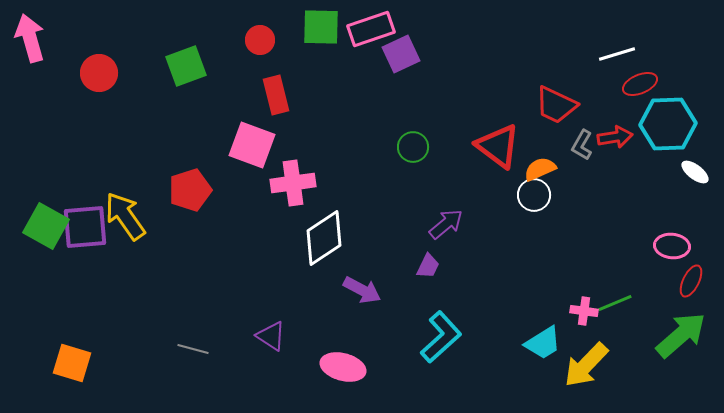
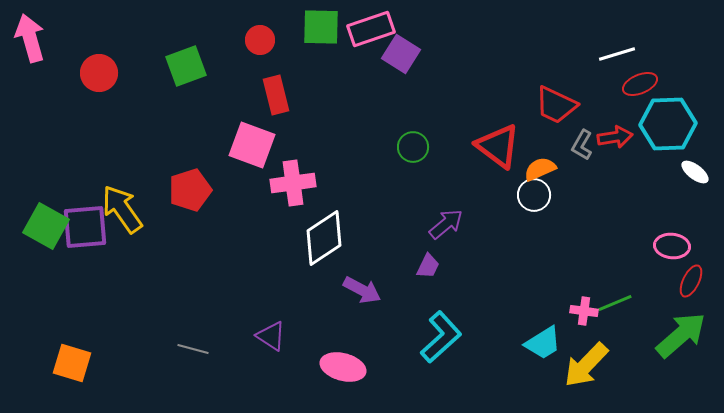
purple square at (401, 54): rotated 33 degrees counterclockwise
yellow arrow at (125, 216): moved 3 px left, 7 px up
